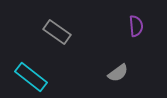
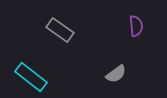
gray rectangle: moved 3 px right, 2 px up
gray semicircle: moved 2 px left, 1 px down
